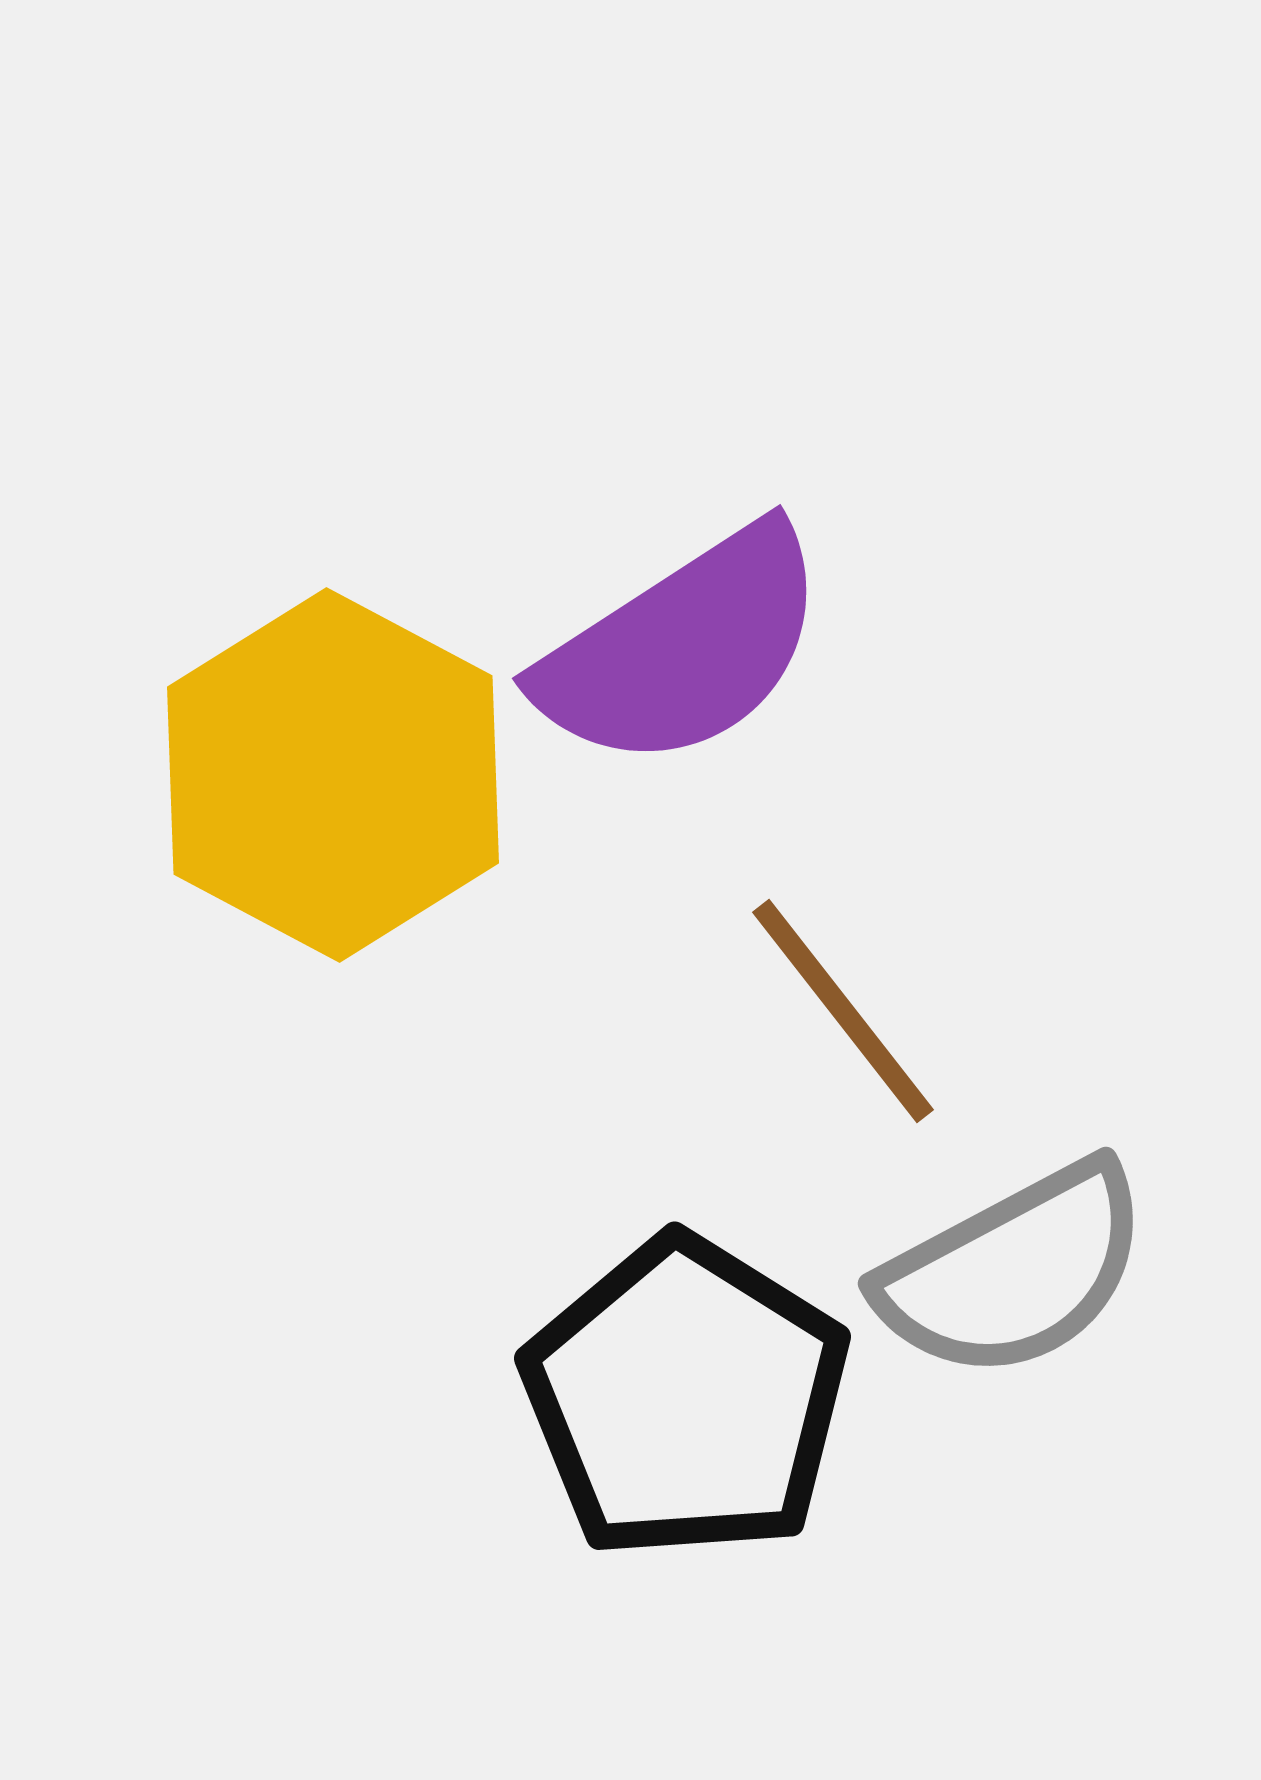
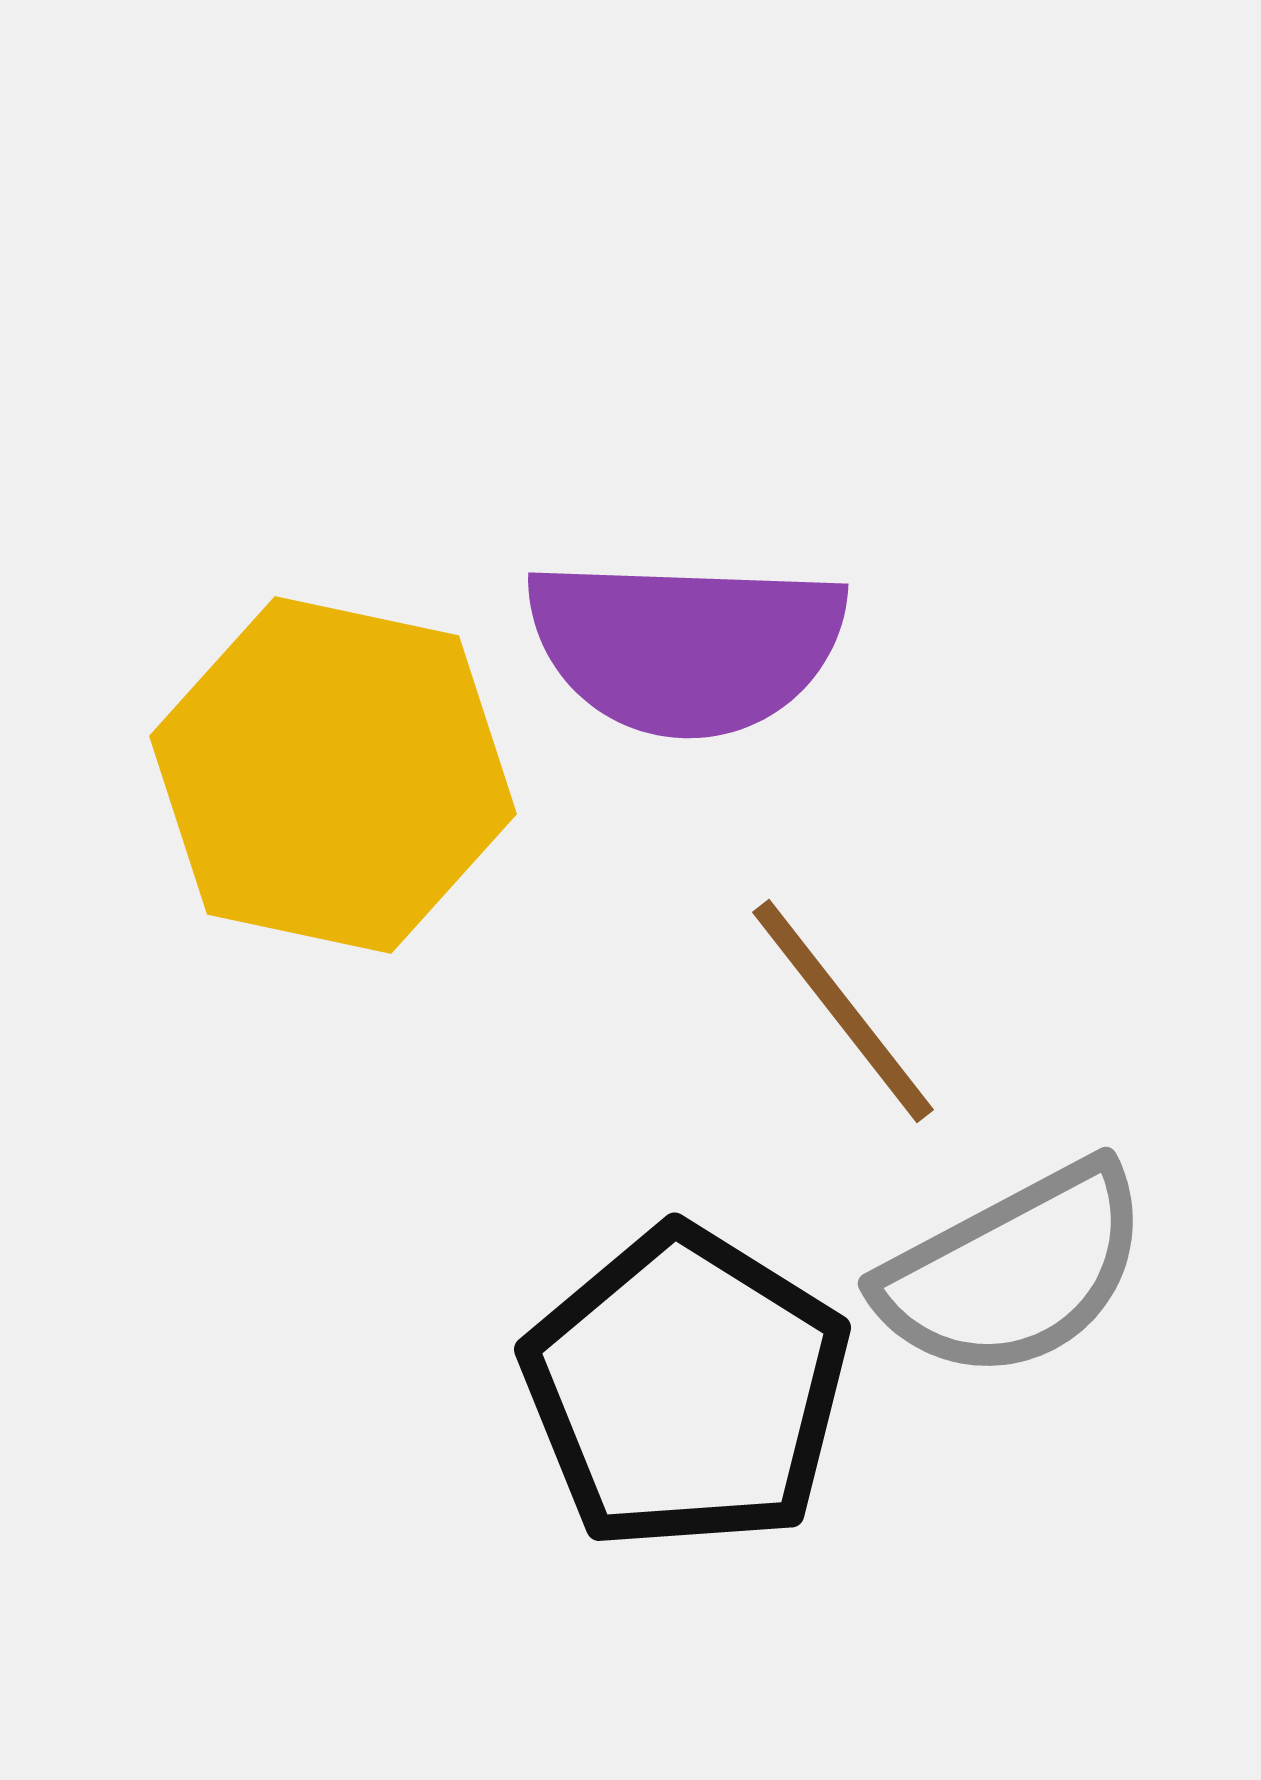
purple semicircle: moved 3 px right, 2 px up; rotated 35 degrees clockwise
yellow hexagon: rotated 16 degrees counterclockwise
black pentagon: moved 9 px up
